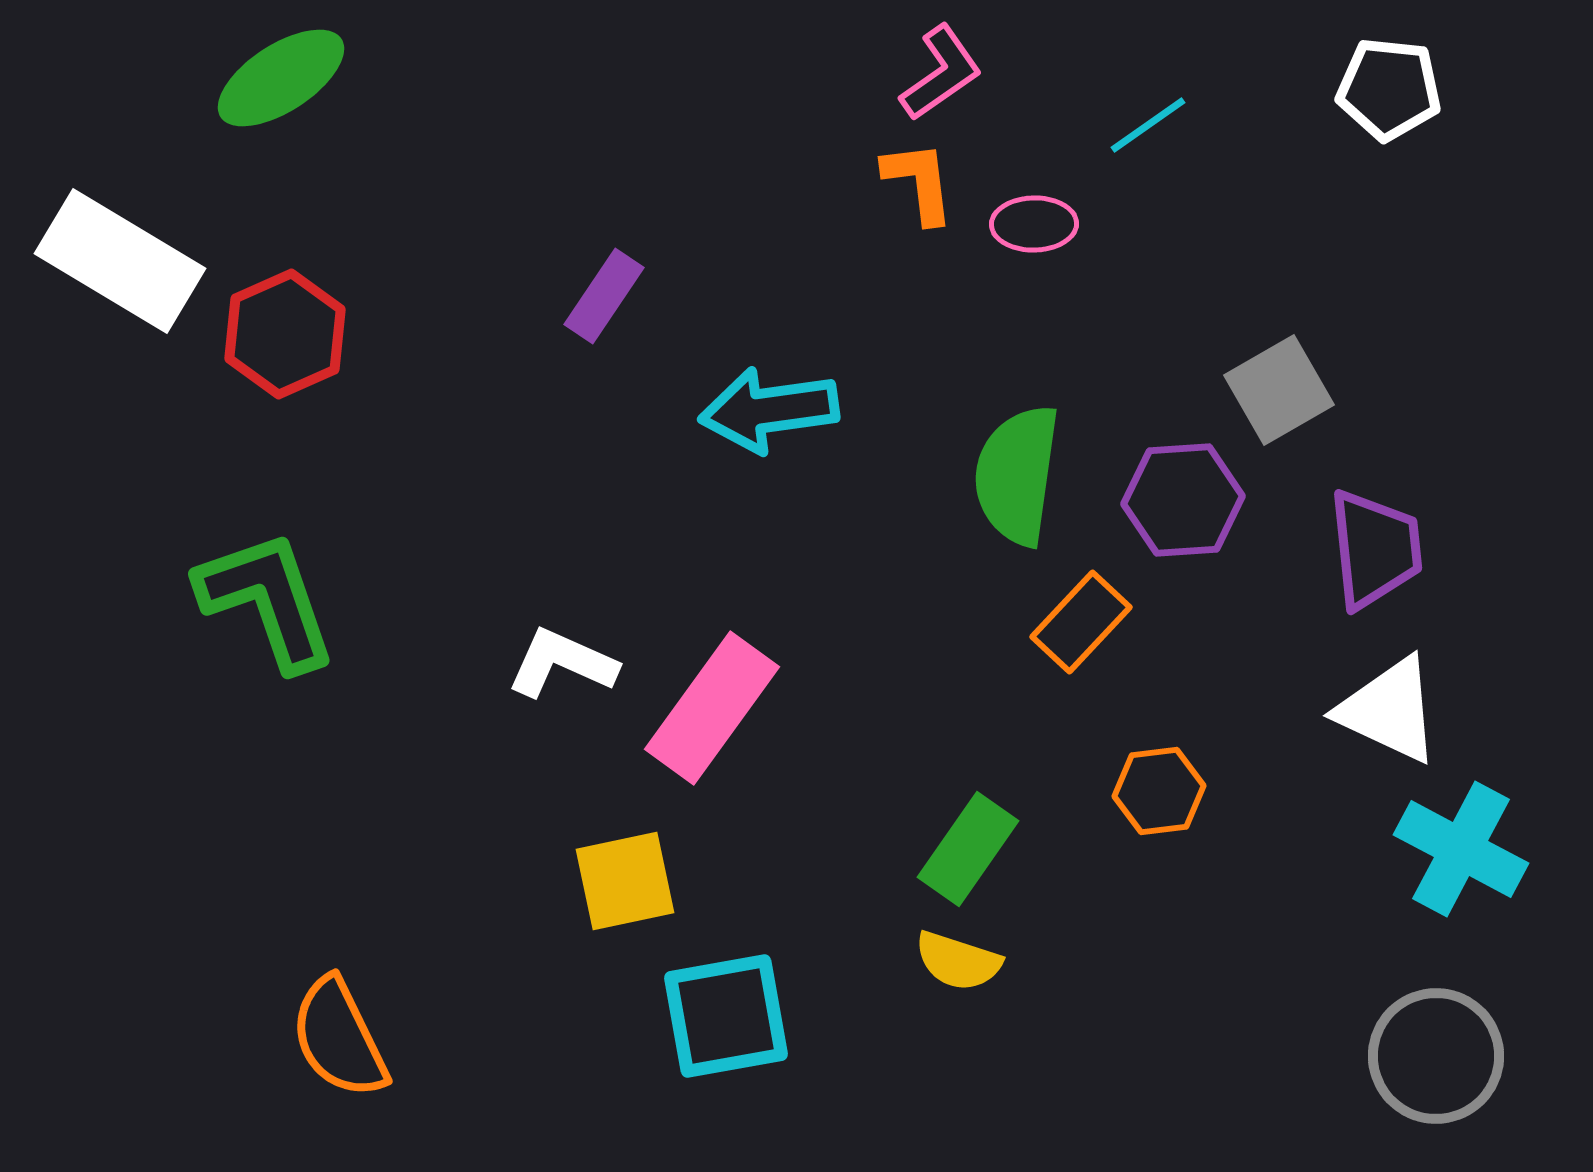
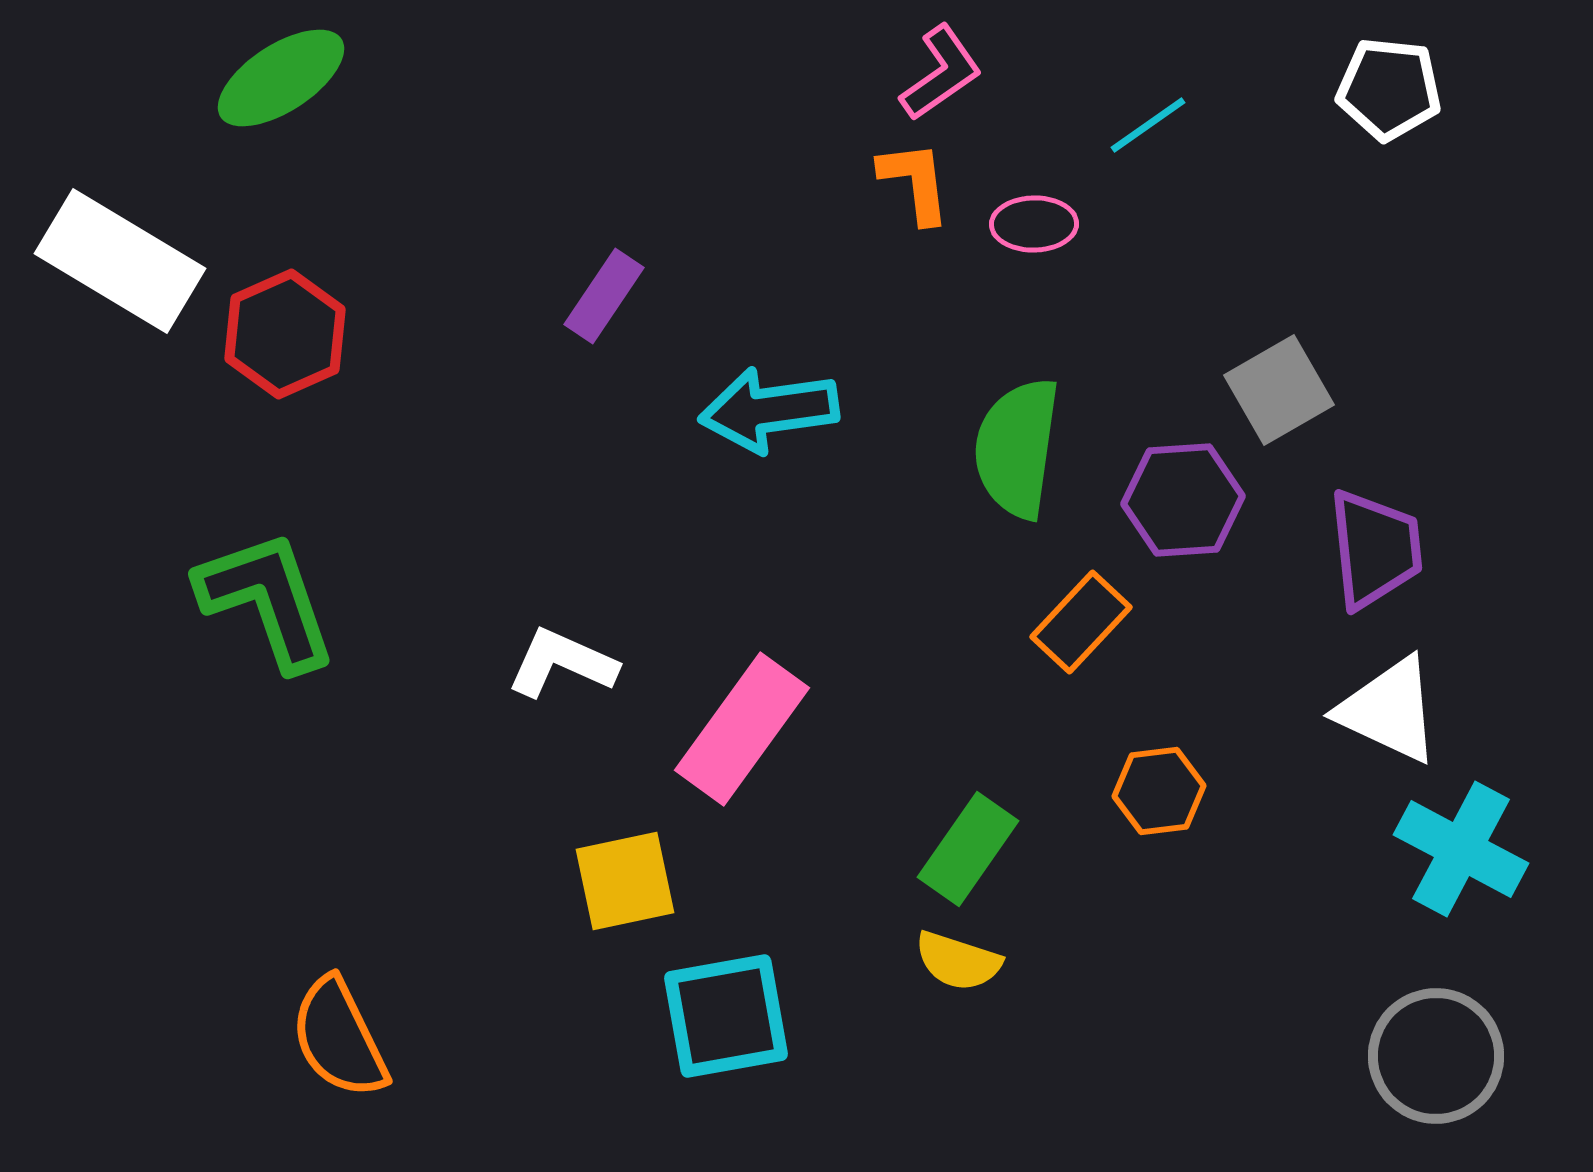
orange L-shape: moved 4 px left
green semicircle: moved 27 px up
pink rectangle: moved 30 px right, 21 px down
